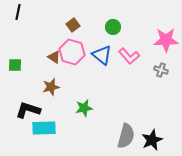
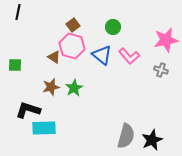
pink star: rotated 10 degrees counterclockwise
pink hexagon: moved 6 px up
green star: moved 10 px left, 20 px up; rotated 18 degrees counterclockwise
